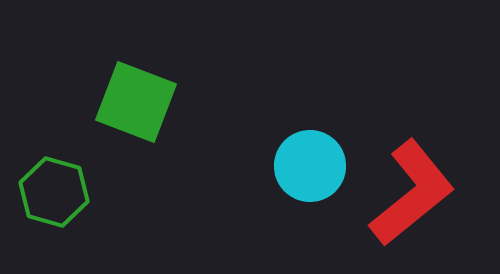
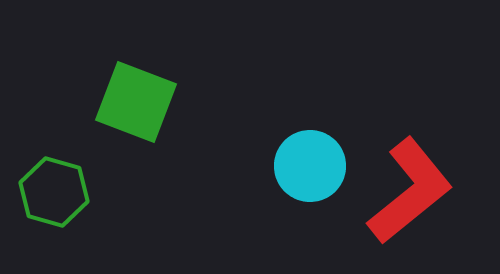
red L-shape: moved 2 px left, 2 px up
